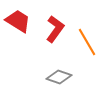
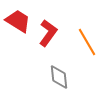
red L-shape: moved 7 px left, 4 px down
gray diamond: rotated 65 degrees clockwise
